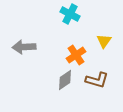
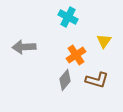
cyan cross: moved 2 px left, 3 px down
gray diamond: rotated 15 degrees counterclockwise
